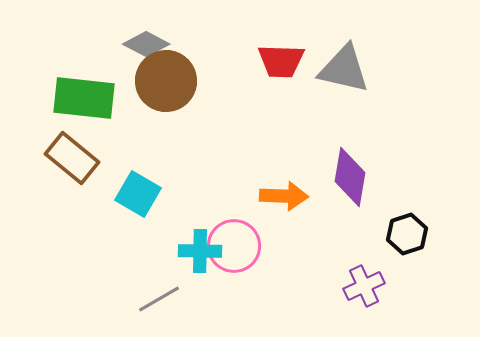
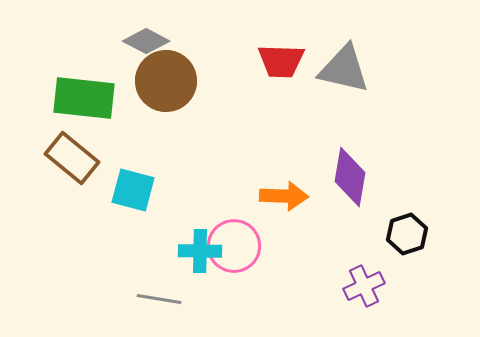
gray diamond: moved 3 px up
cyan square: moved 5 px left, 4 px up; rotated 15 degrees counterclockwise
gray line: rotated 39 degrees clockwise
